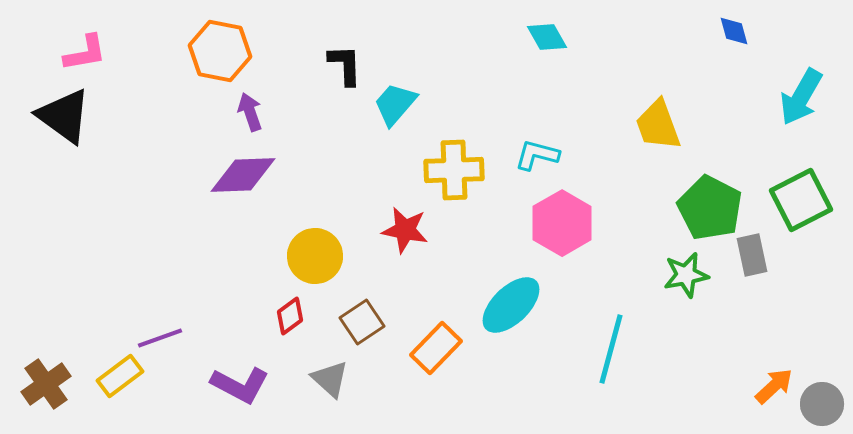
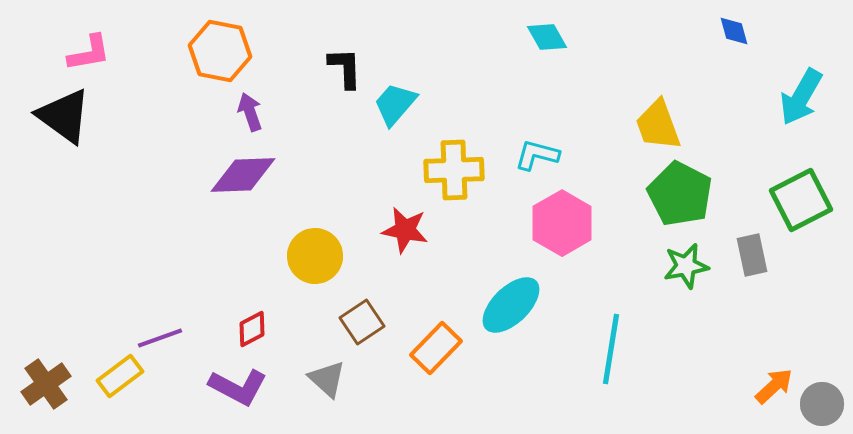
pink L-shape: moved 4 px right
black L-shape: moved 3 px down
green pentagon: moved 30 px left, 14 px up
green star: moved 9 px up
red diamond: moved 38 px left, 13 px down; rotated 9 degrees clockwise
cyan line: rotated 6 degrees counterclockwise
gray triangle: moved 3 px left
purple L-shape: moved 2 px left, 2 px down
